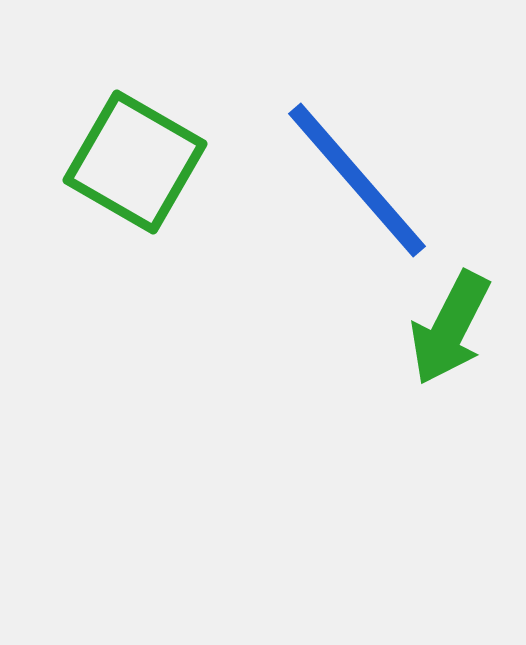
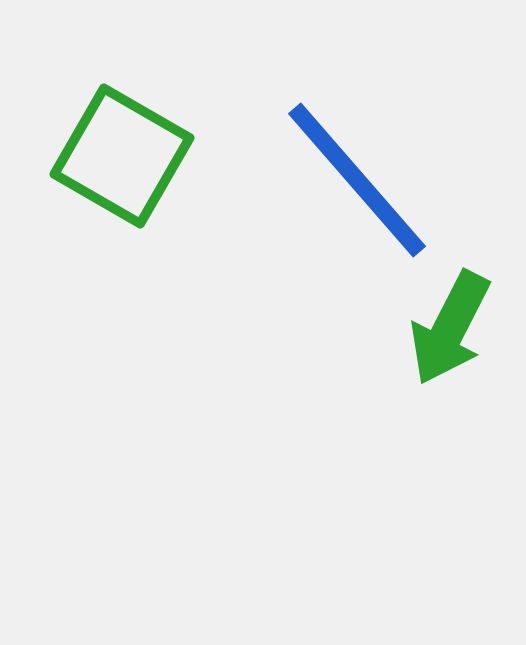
green square: moved 13 px left, 6 px up
